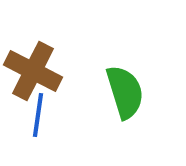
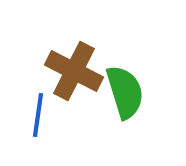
brown cross: moved 41 px right
